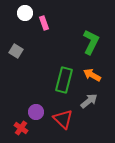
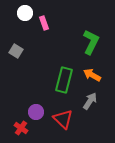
gray arrow: moved 1 px right; rotated 18 degrees counterclockwise
